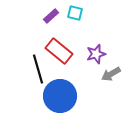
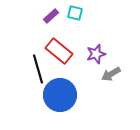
blue circle: moved 1 px up
